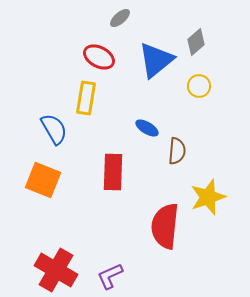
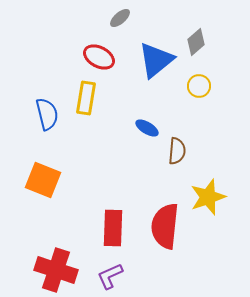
blue semicircle: moved 7 px left, 15 px up; rotated 16 degrees clockwise
red rectangle: moved 56 px down
red cross: rotated 12 degrees counterclockwise
